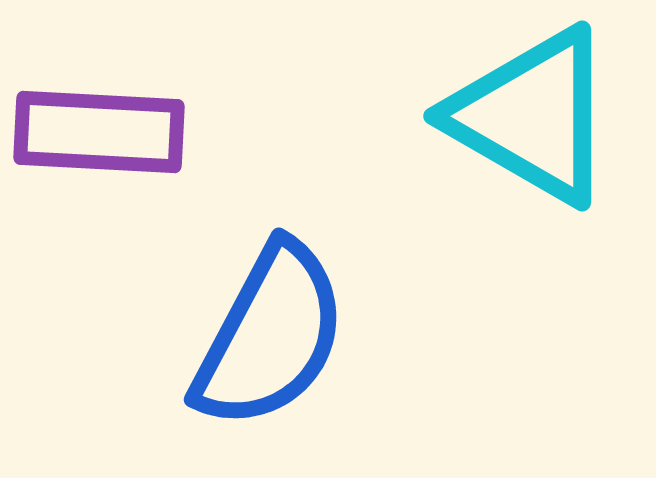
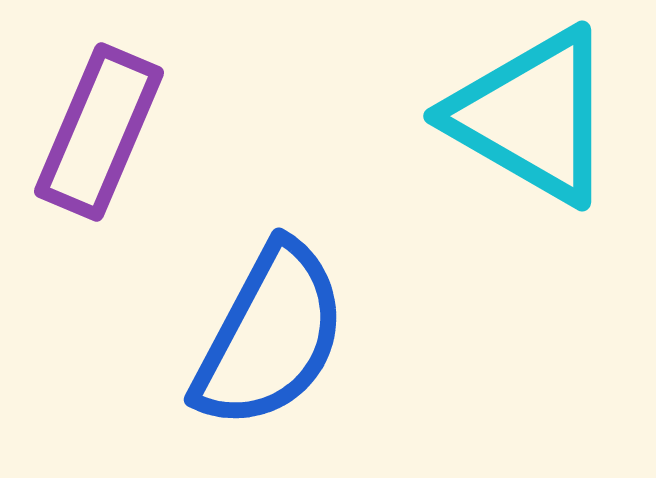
purple rectangle: rotated 70 degrees counterclockwise
